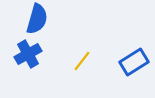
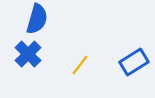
blue cross: rotated 16 degrees counterclockwise
yellow line: moved 2 px left, 4 px down
